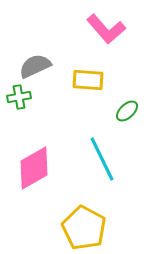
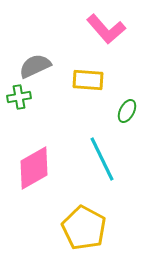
green ellipse: rotated 20 degrees counterclockwise
